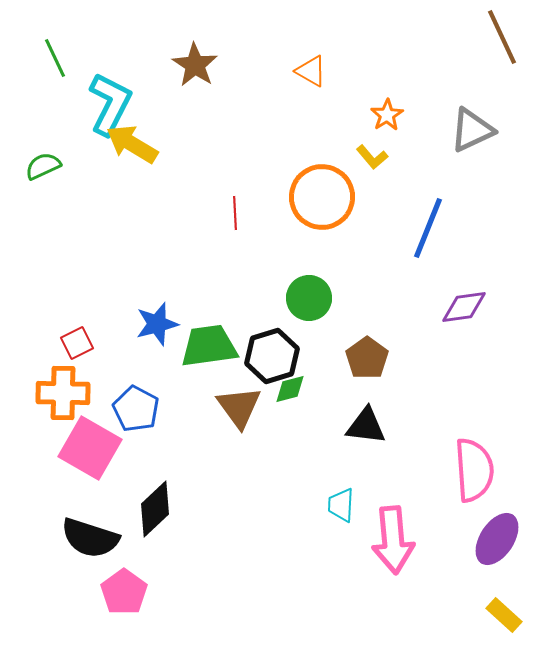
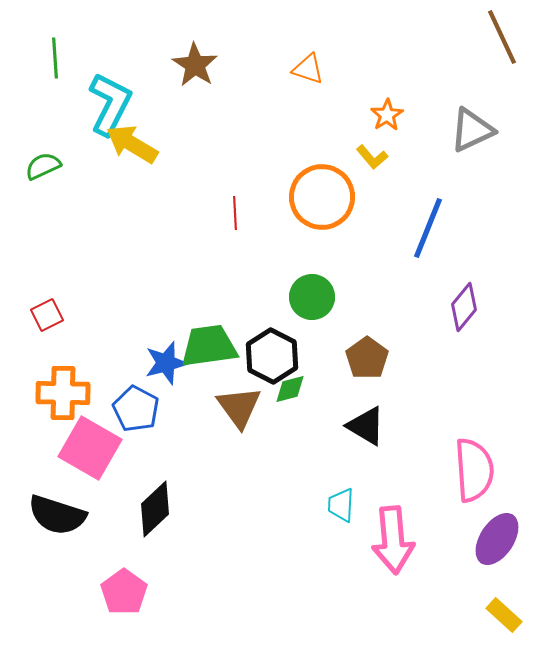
green line: rotated 21 degrees clockwise
orange triangle: moved 3 px left, 2 px up; rotated 12 degrees counterclockwise
green circle: moved 3 px right, 1 px up
purple diamond: rotated 42 degrees counterclockwise
blue star: moved 9 px right, 39 px down
red square: moved 30 px left, 28 px up
black hexagon: rotated 16 degrees counterclockwise
black triangle: rotated 24 degrees clockwise
black semicircle: moved 33 px left, 23 px up
